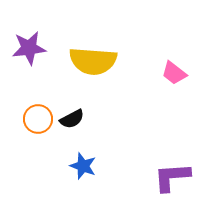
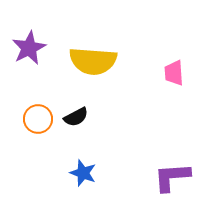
purple star: rotated 20 degrees counterclockwise
pink trapezoid: rotated 48 degrees clockwise
black semicircle: moved 4 px right, 2 px up
blue star: moved 7 px down
